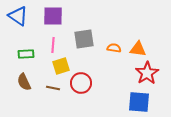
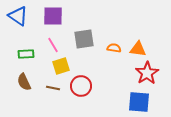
pink line: rotated 35 degrees counterclockwise
red circle: moved 3 px down
